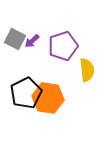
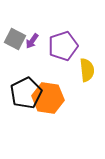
purple arrow: rotated 14 degrees counterclockwise
